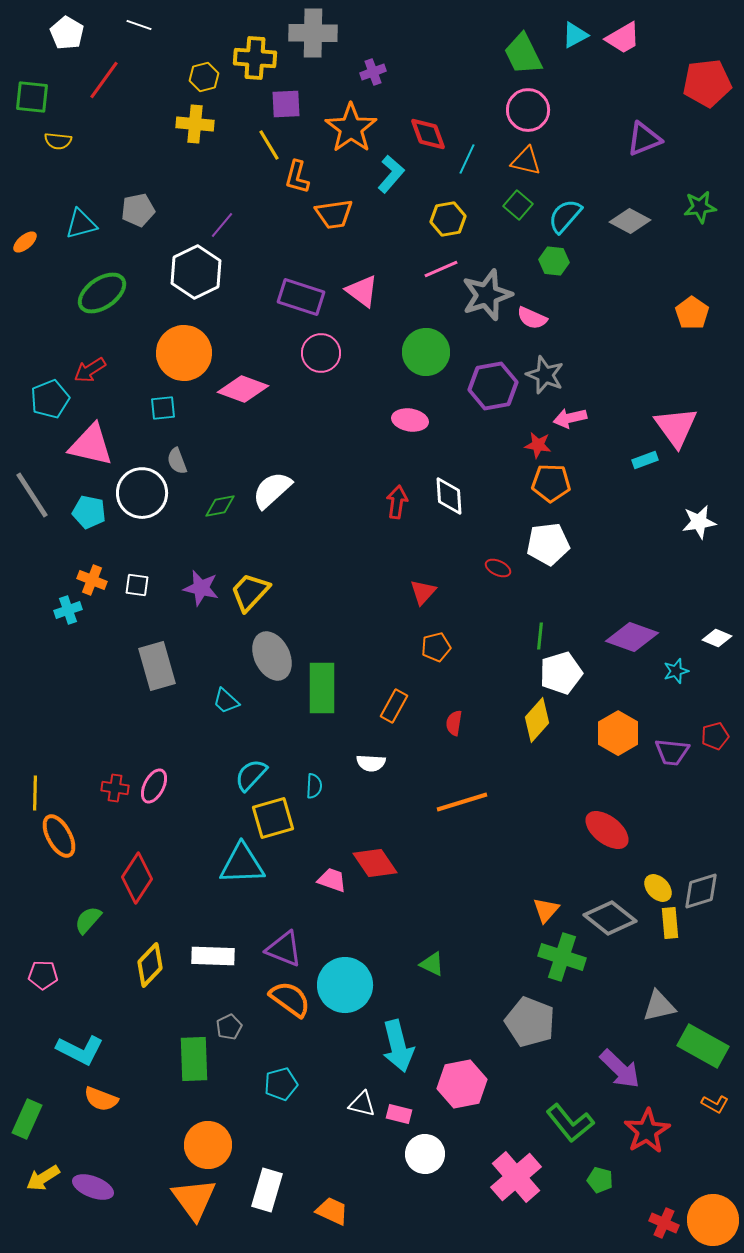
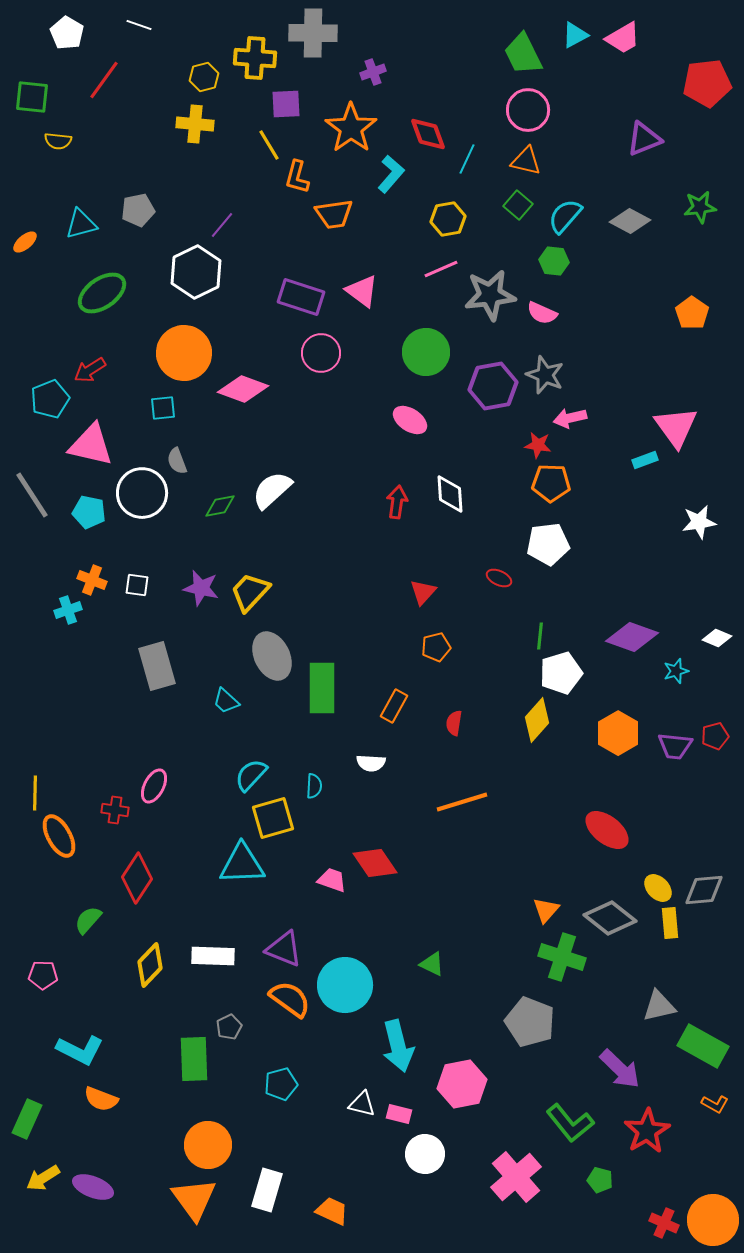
gray star at (487, 295): moved 3 px right; rotated 12 degrees clockwise
pink semicircle at (532, 318): moved 10 px right, 5 px up
pink ellipse at (410, 420): rotated 24 degrees clockwise
white diamond at (449, 496): moved 1 px right, 2 px up
red ellipse at (498, 568): moved 1 px right, 10 px down
purple trapezoid at (672, 752): moved 3 px right, 6 px up
red cross at (115, 788): moved 22 px down
gray diamond at (701, 891): moved 3 px right, 1 px up; rotated 12 degrees clockwise
